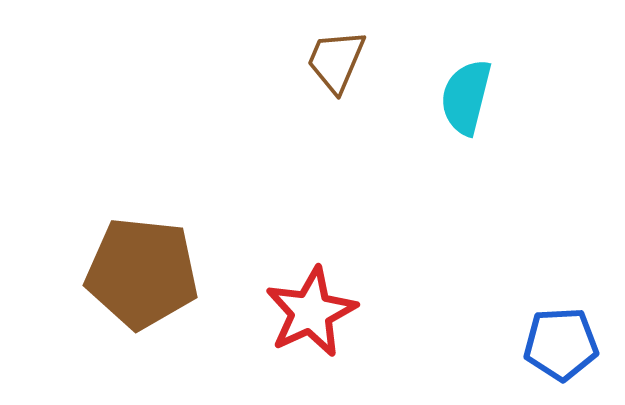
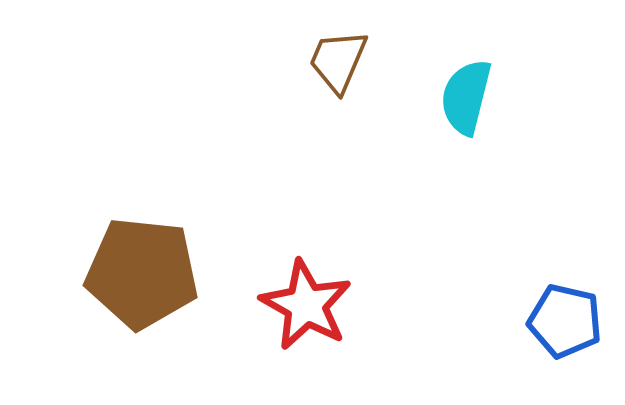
brown trapezoid: moved 2 px right
red star: moved 5 px left, 7 px up; rotated 18 degrees counterclockwise
blue pentagon: moved 4 px right, 23 px up; rotated 16 degrees clockwise
